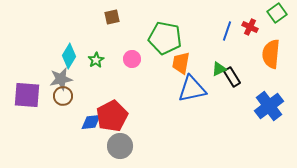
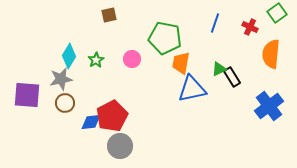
brown square: moved 3 px left, 2 px up
blue line: moved 12 px left, 8 px up
brown circle: moved 2 px right, 7 px down
